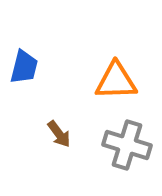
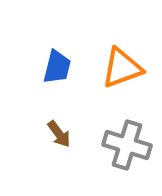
blue trapezoid: moved 33 px right
orange triangle: moved 6 px right, 13 px up; rotated 18 degrees counterclockwise
